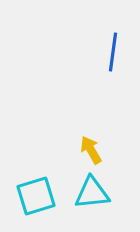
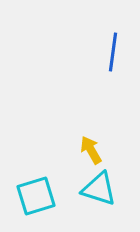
cyan triangle: moved 7 px right, 4 px up; rotated 24 degrees clockwise
